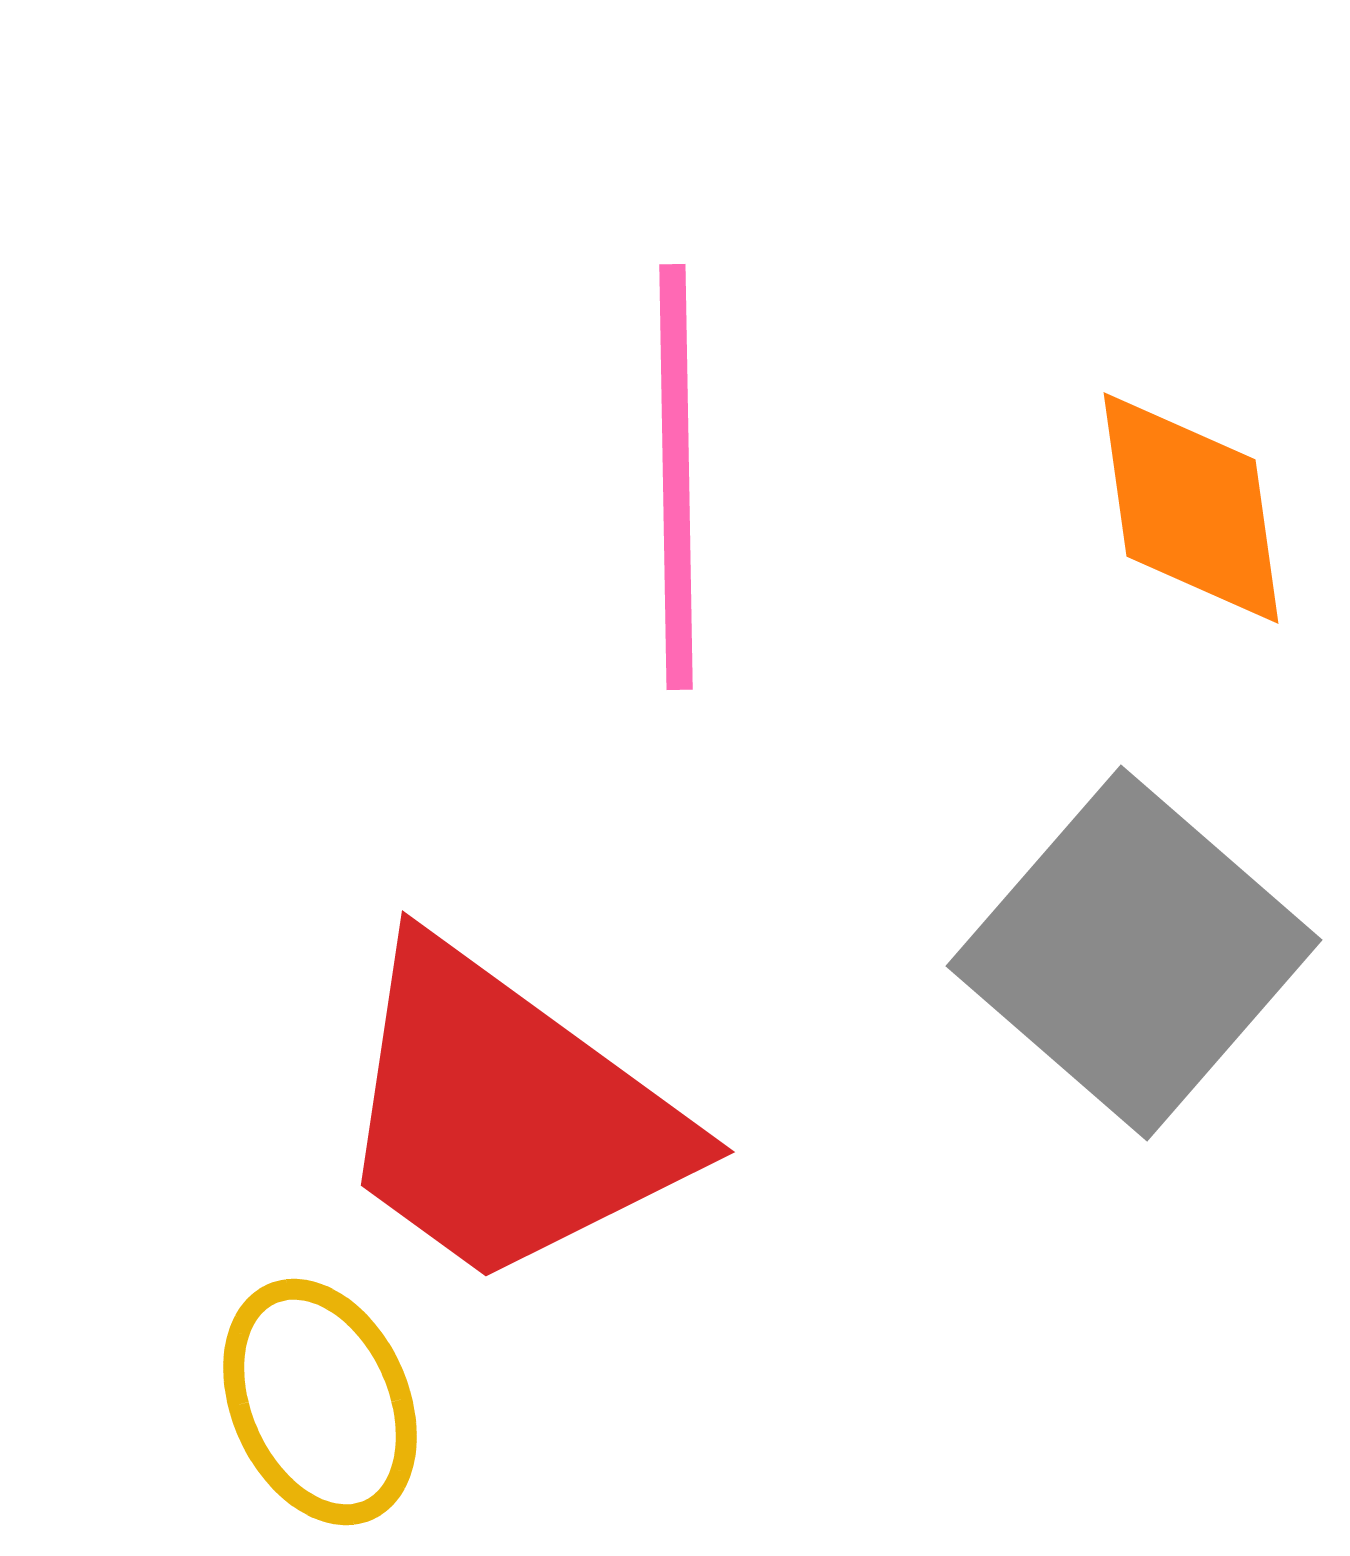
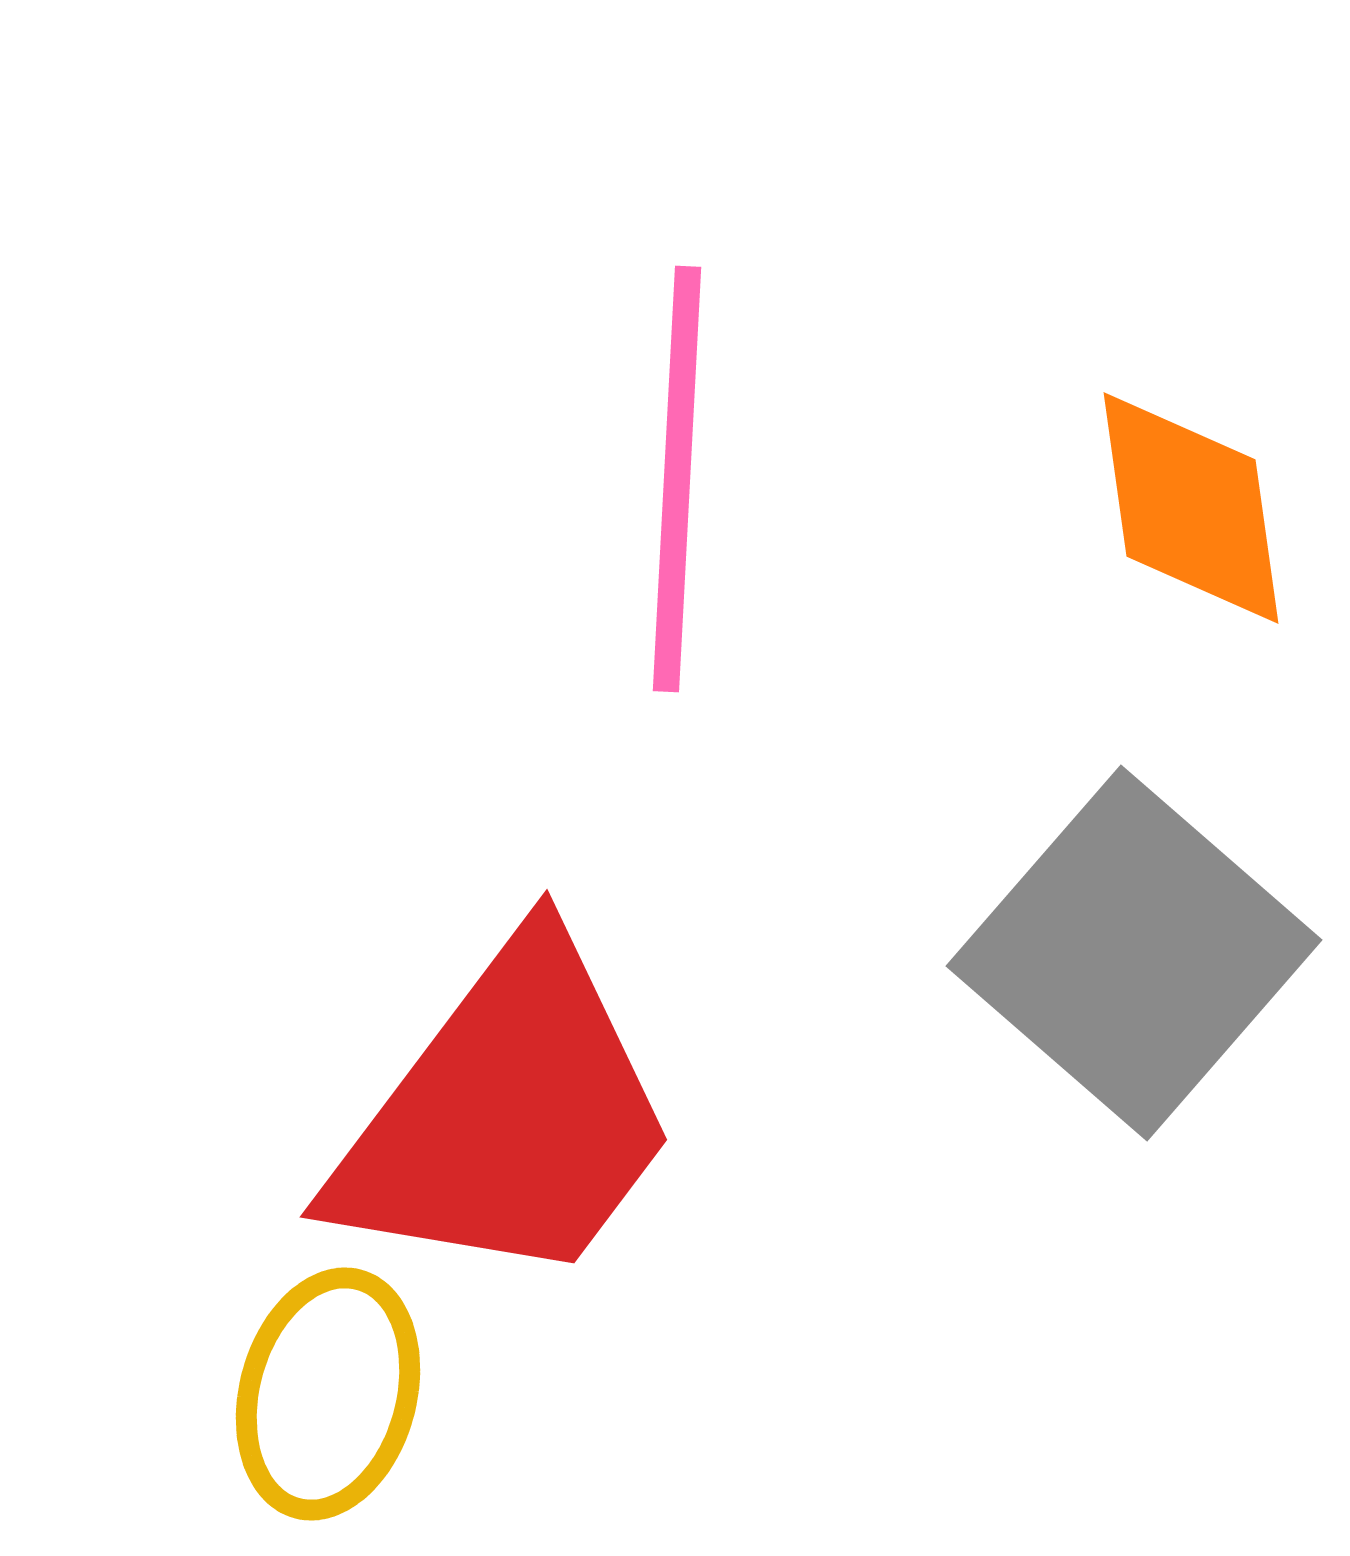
pink line: moved 1 px right, 2 px down; rotated 4 degrees clockwise
red trapezoid: rotated 89 degrees counterclockwise
yellow ellipse: moved 8 px right, 8 px up; rotated 39 degrees clockwise
